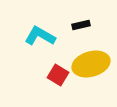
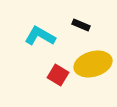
black rectangle: rotated 36 degrees clockwise
yellow ellipse: moved 2 px right
